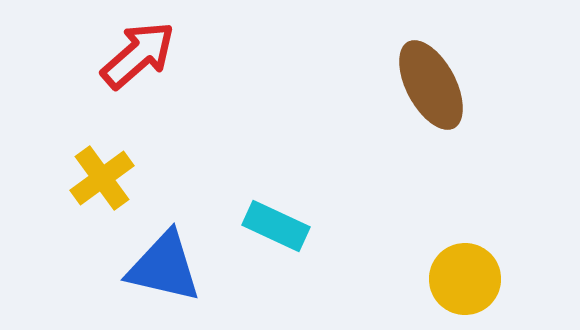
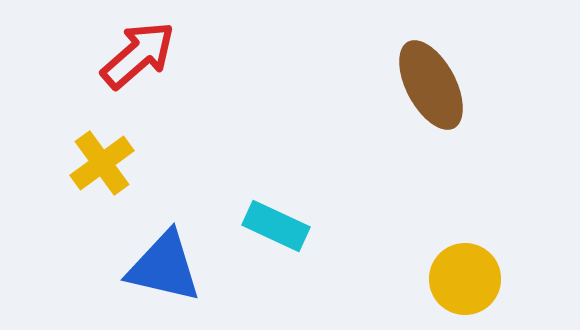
yellow cross: moved 15 px up
